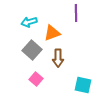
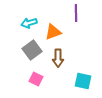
cyan arrow: moved 1 px down
orange triangle: moved 1 px right, 1 px up
gray square: rotated 12 degrees clockwise
pink square: rotated 16 degrees counterclockwise
cyan square: moved 4 px up
